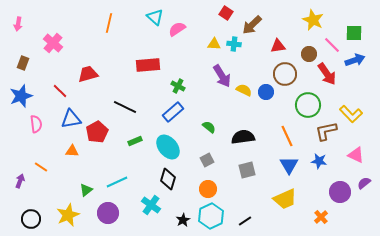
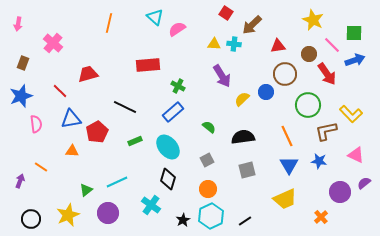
yellow semicircle at (244, 90): moved 2 px left, 9 px down; rotated 70 degrees counterclockwise
